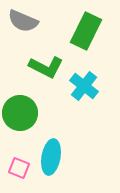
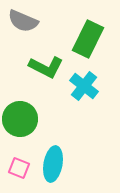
green rectangle: moved 2 px right, 8 px down
green circle: moved 6 px down
cyan ellipse: moved 2 px right, 7 px down
